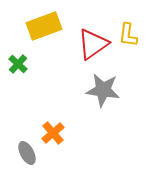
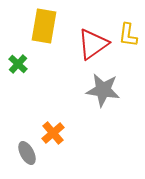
yellow rectangle: rotated 60 degrees counterclockwise
